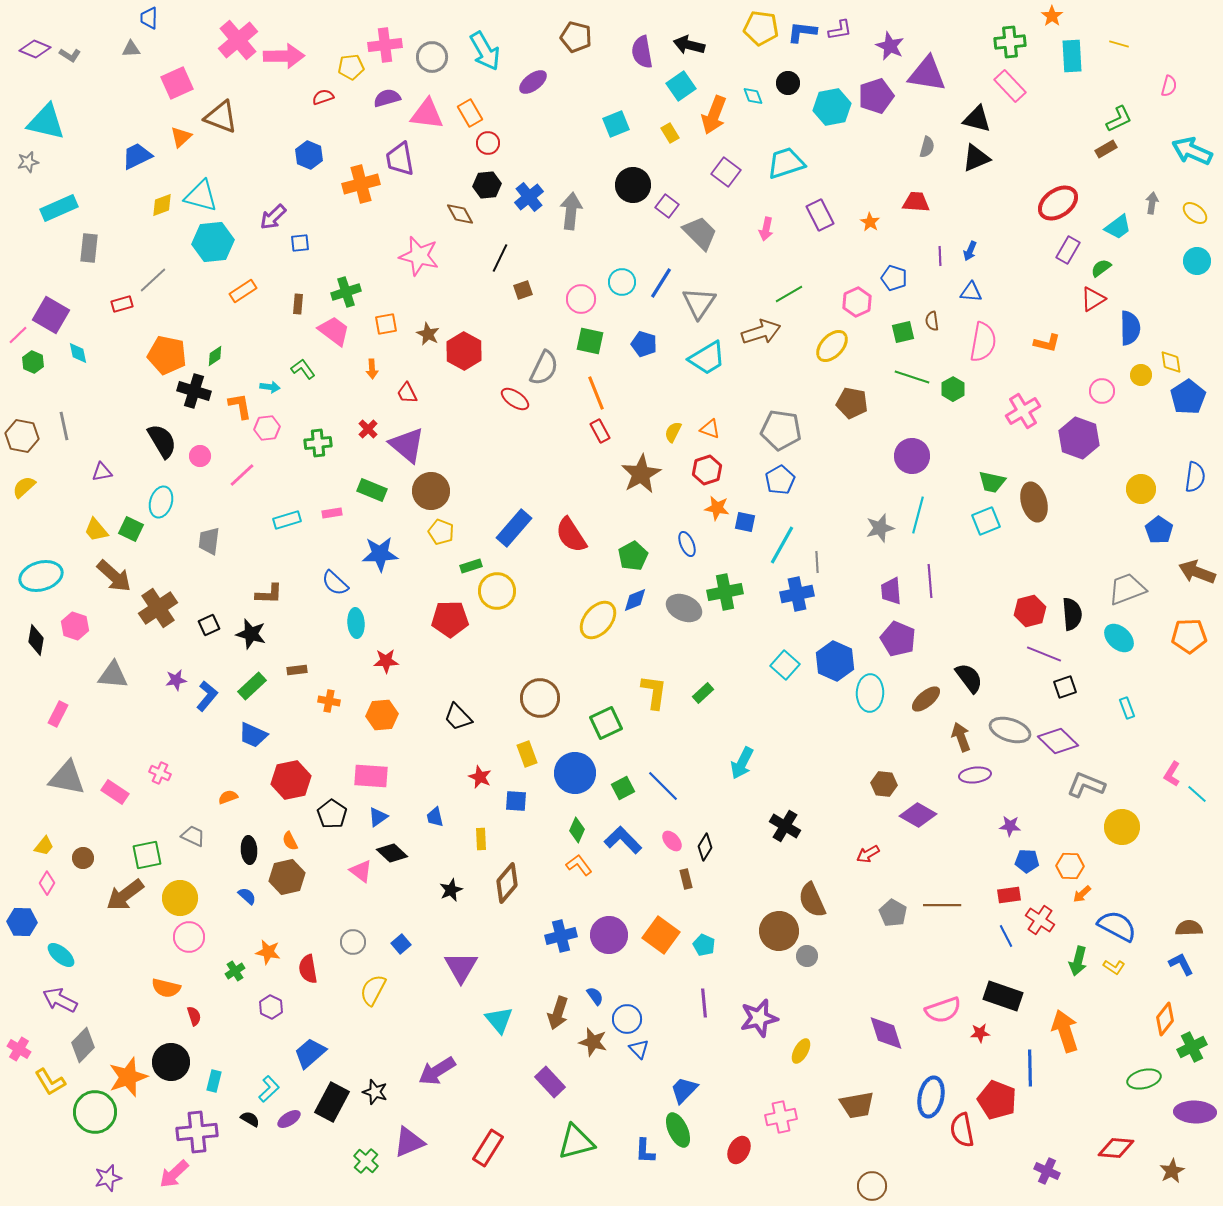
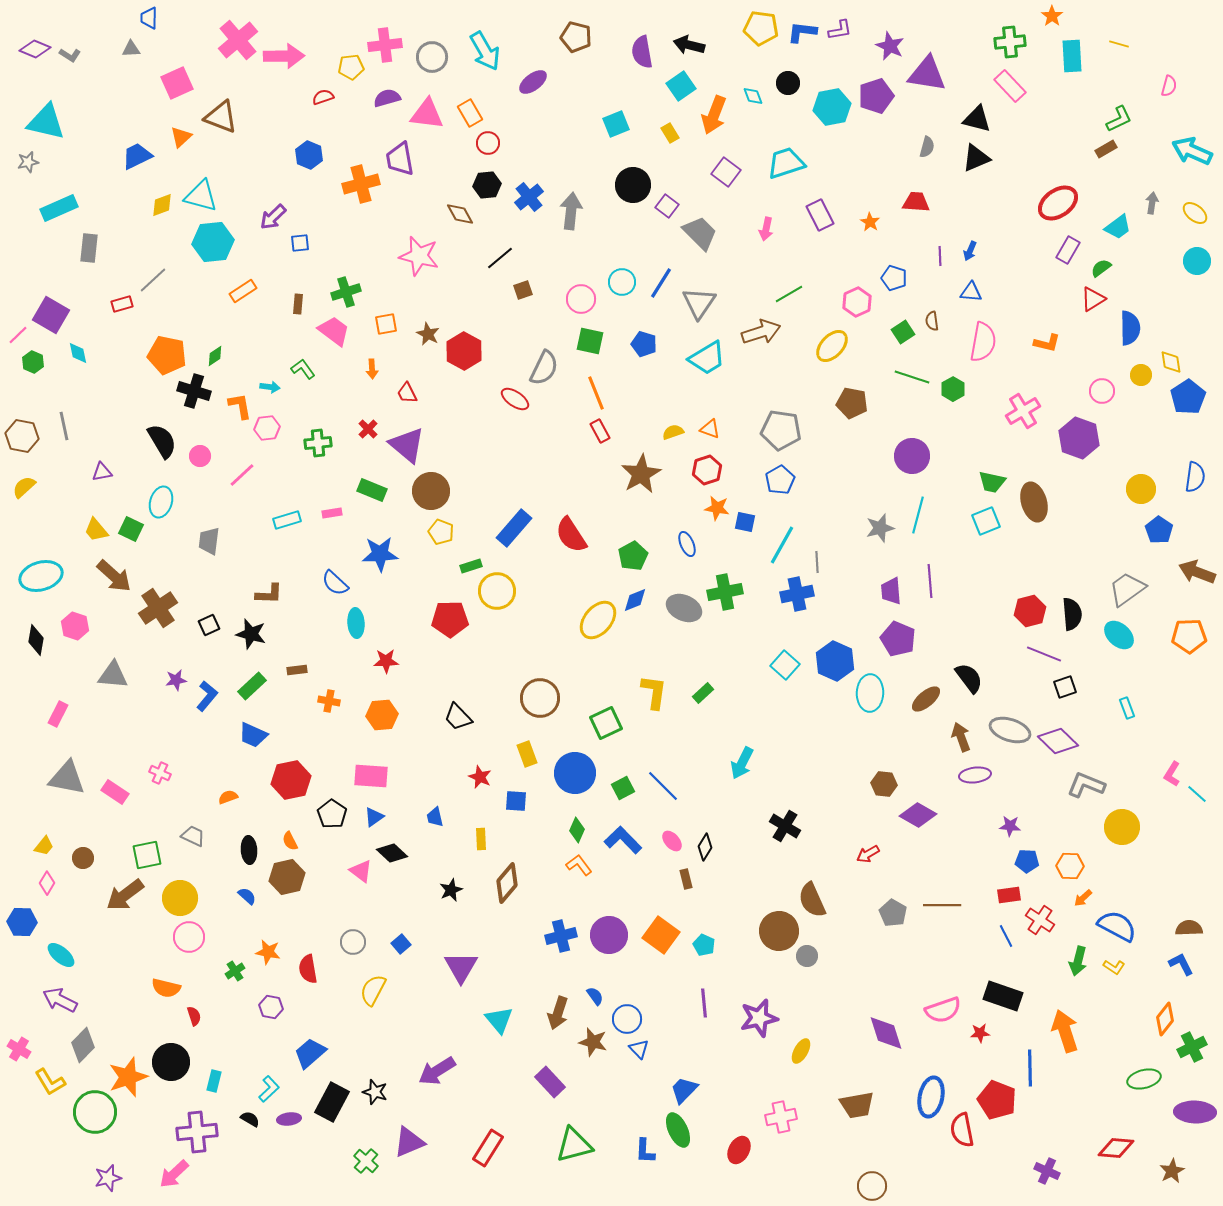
black line at (500, 258): rotated 24 degrees clockwise
green square at (903, 332): rotated 20 degrees counterclockwise
yellow semicircle at (673, 432): rotated 45 degrees clockwise
gray trapezoid at (1127, 589): rotated 15 degrees counterclockwise
cyan ellipse at (1119, 638): moved 3 px up
blue triangle at (378, 817): moved 4 px left
orange arrow at (1082, 894): moved 1 px right, 4 px down
purple hexagon at (271, 1007): rotated 15 degrees counterclockwise
purple ellipse at (289, 1119): rotated 25 degrees clockwise
green triangle at (576, 1142): moved 2 px left, 3 px down
